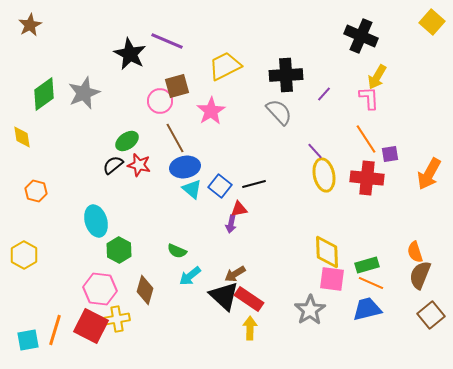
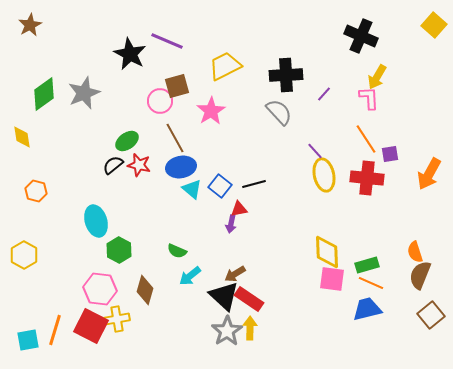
yellow square at (432, 22): moved 2 px right, 3 px down
blue ellipse at (185, 167): moved 4 px left
gray star at (310, 310): moved 83 px left, 21 px down
